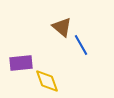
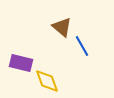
blue line: moved 1 px right, 1 px down
purple rectangle: rotated 20 degrees clockwise
